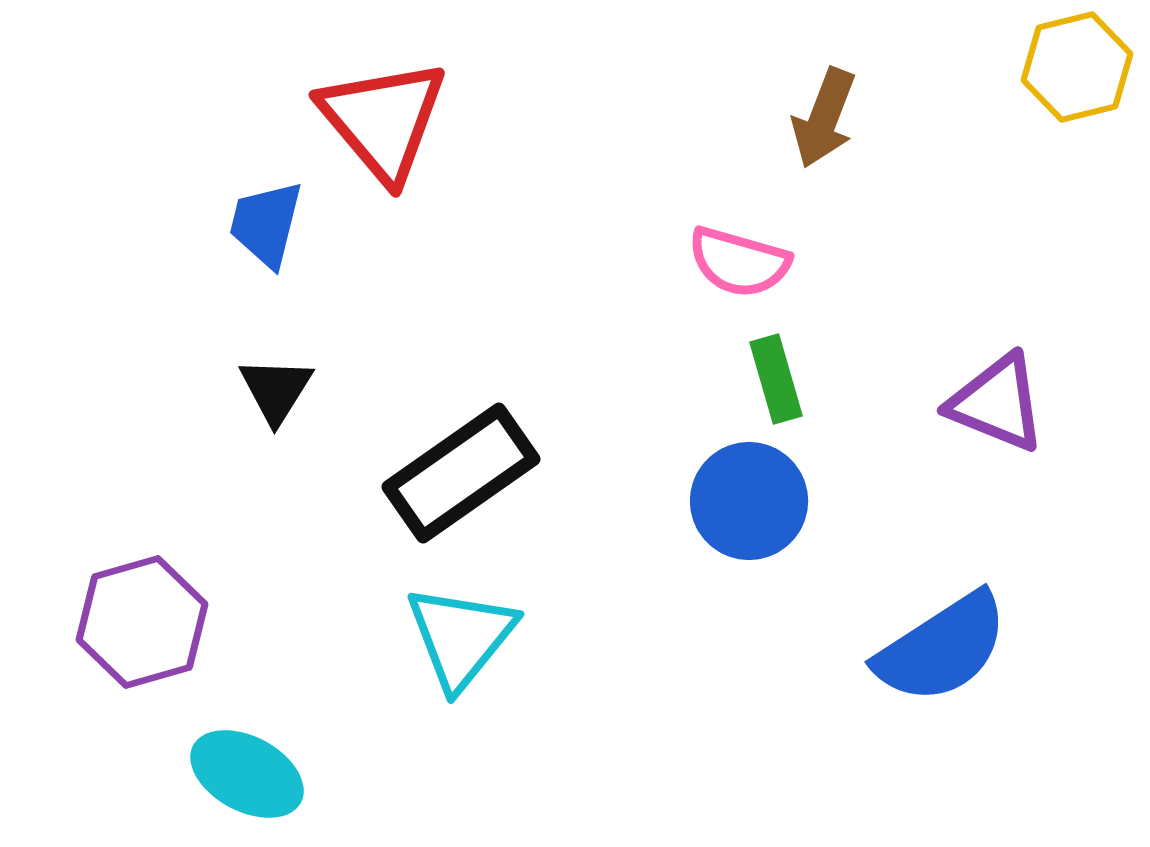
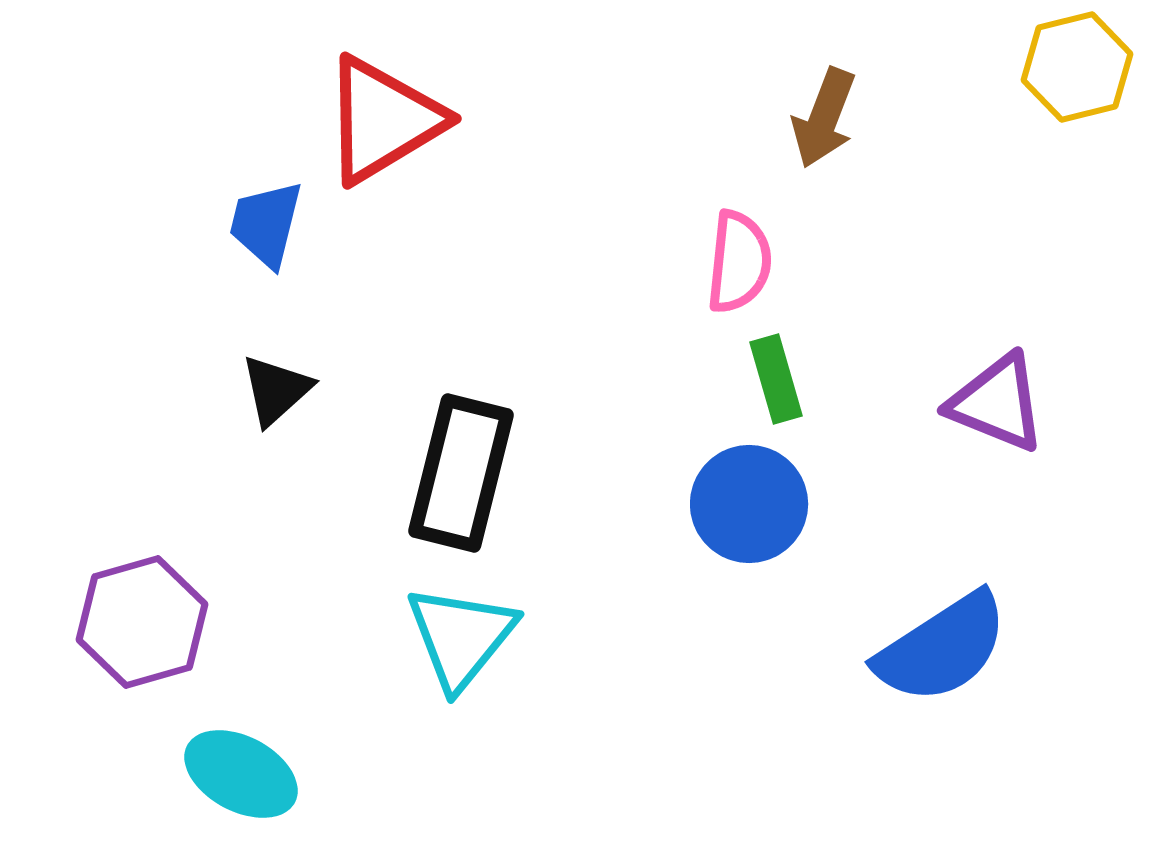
red triangle: rotated 39 degrees clockwise
pink semicircle: rotated 100 degrees counterclockwise
black triangle: rotated 16 degrees clockwise
black rectangle: rotated 41 degrees counterclockwise
blue circle: moved 3 px down
cyan ellipse: moved 6 px left
